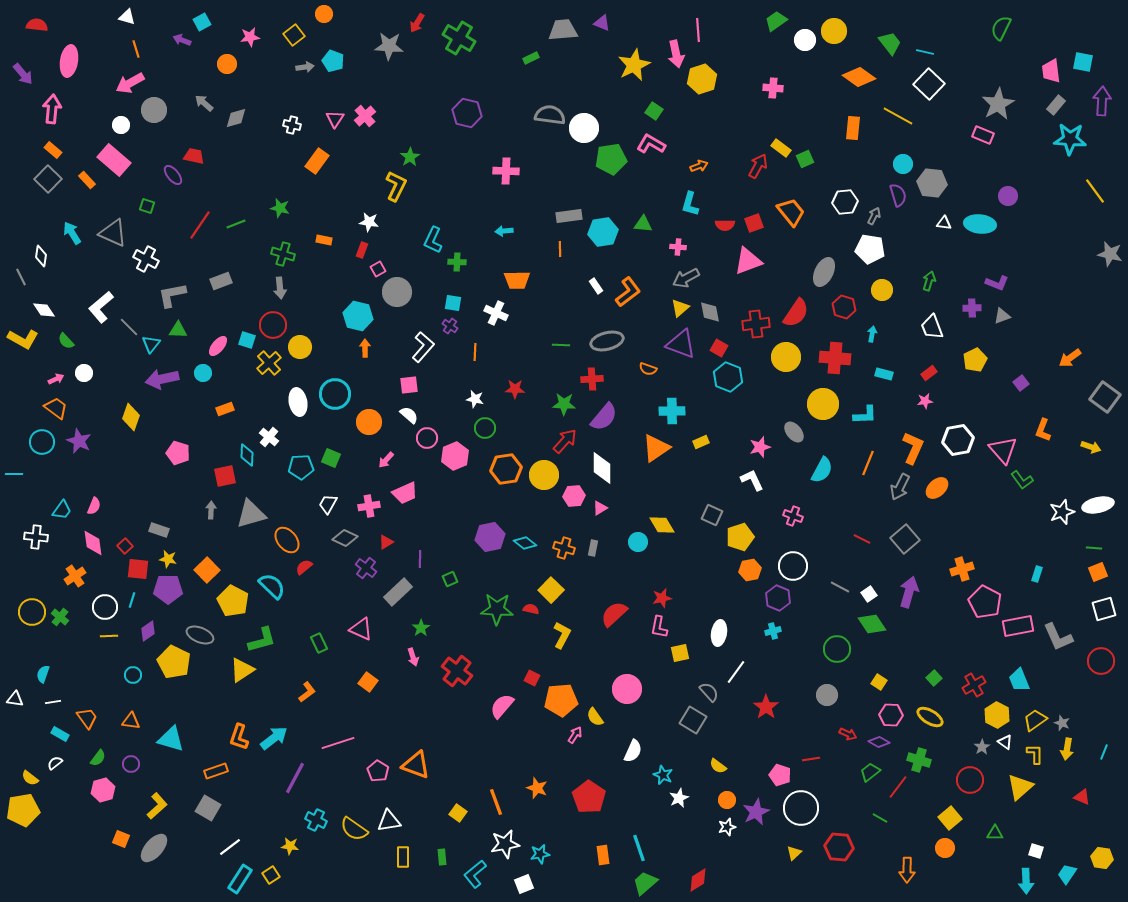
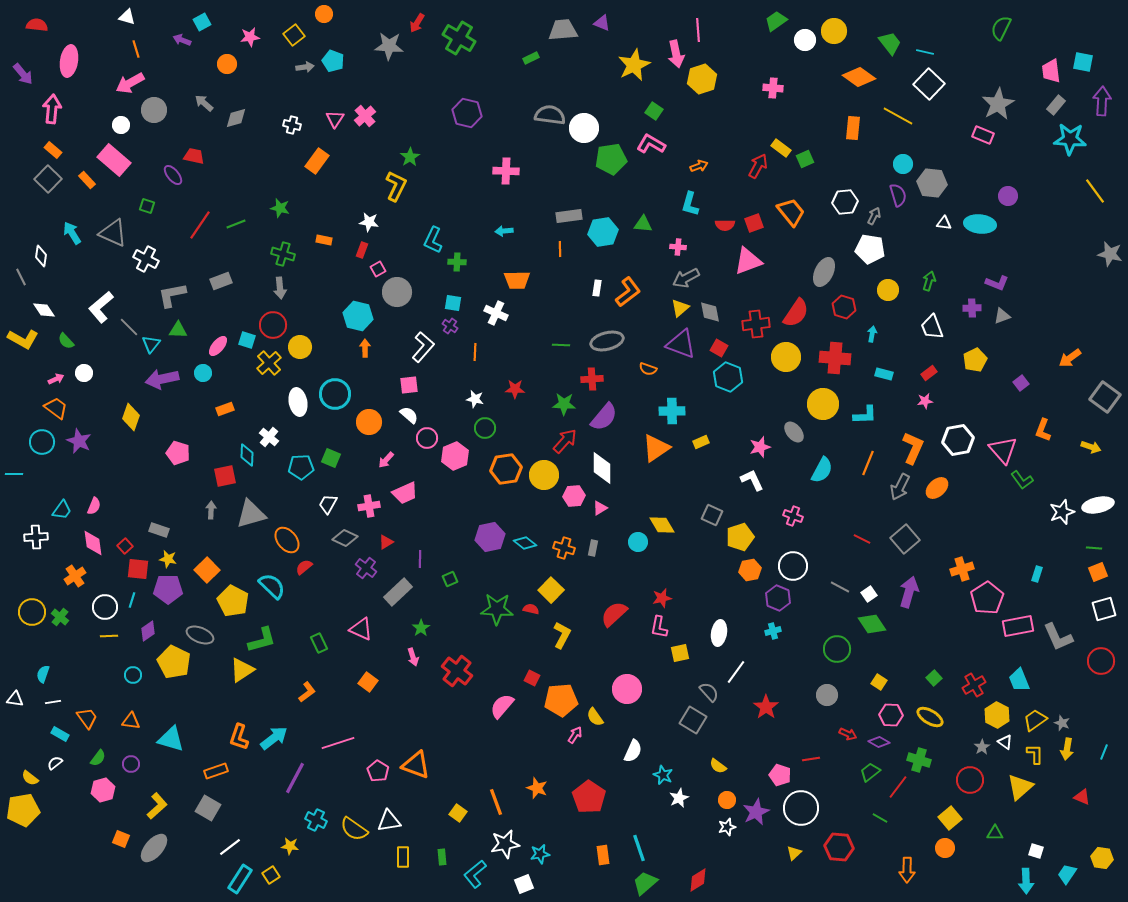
white rectangle at (596, 286): moved 1 px right, 2 px down; rotated 42 degrees clockwise
yellow circle at (882, 290): moved 6 px right
white cross at (36, 537): rotated 10 degrees counterclockwise
pink pentagon at (985, 602): moved 2 px right, 4 px up; rotated 12 degrees clockwise
